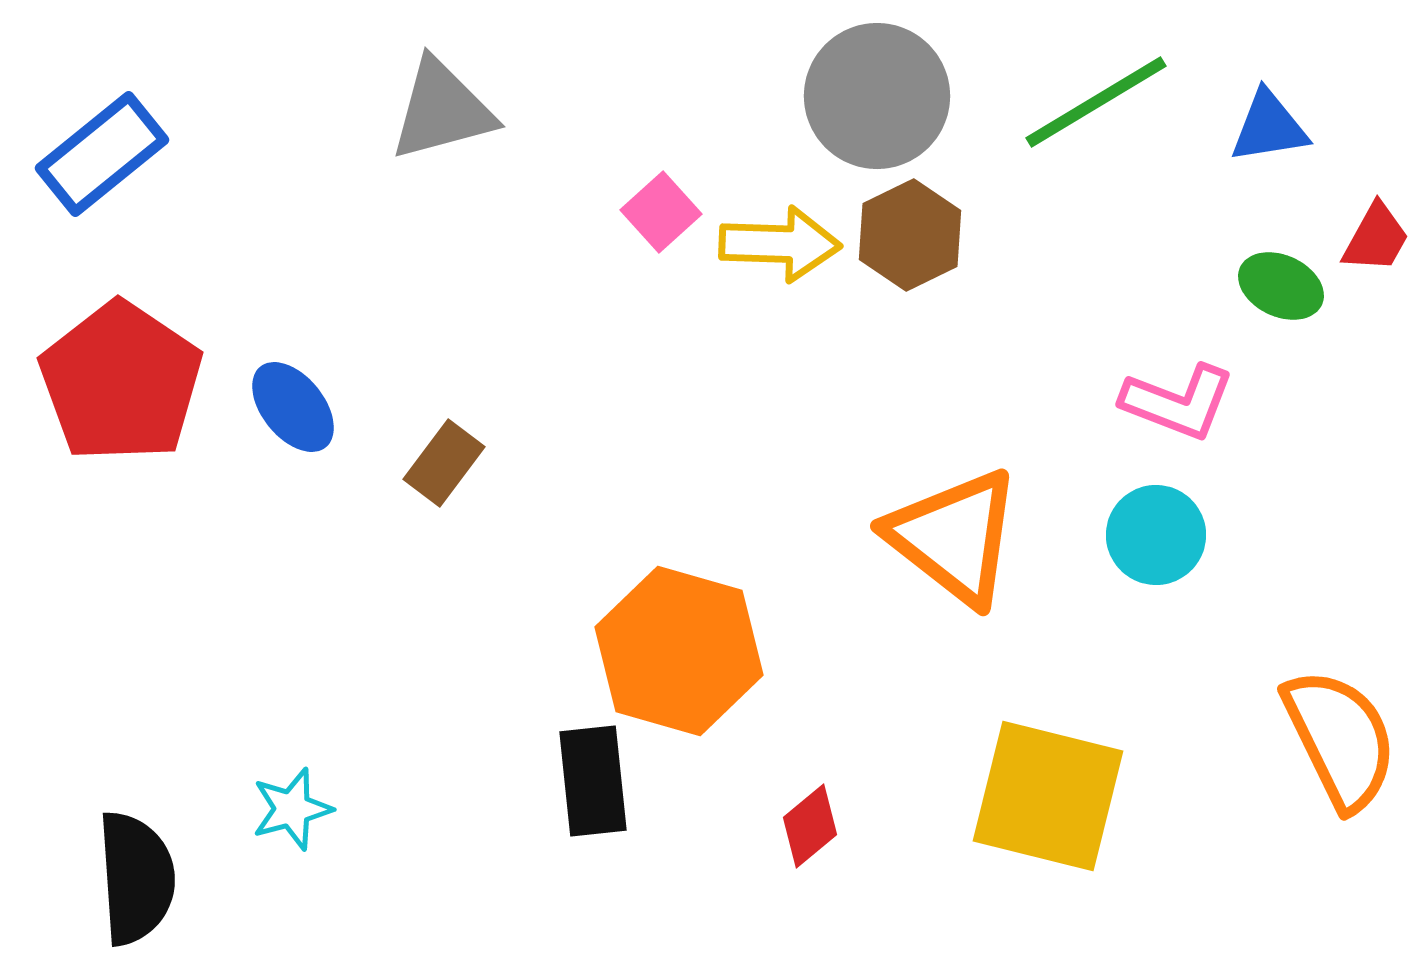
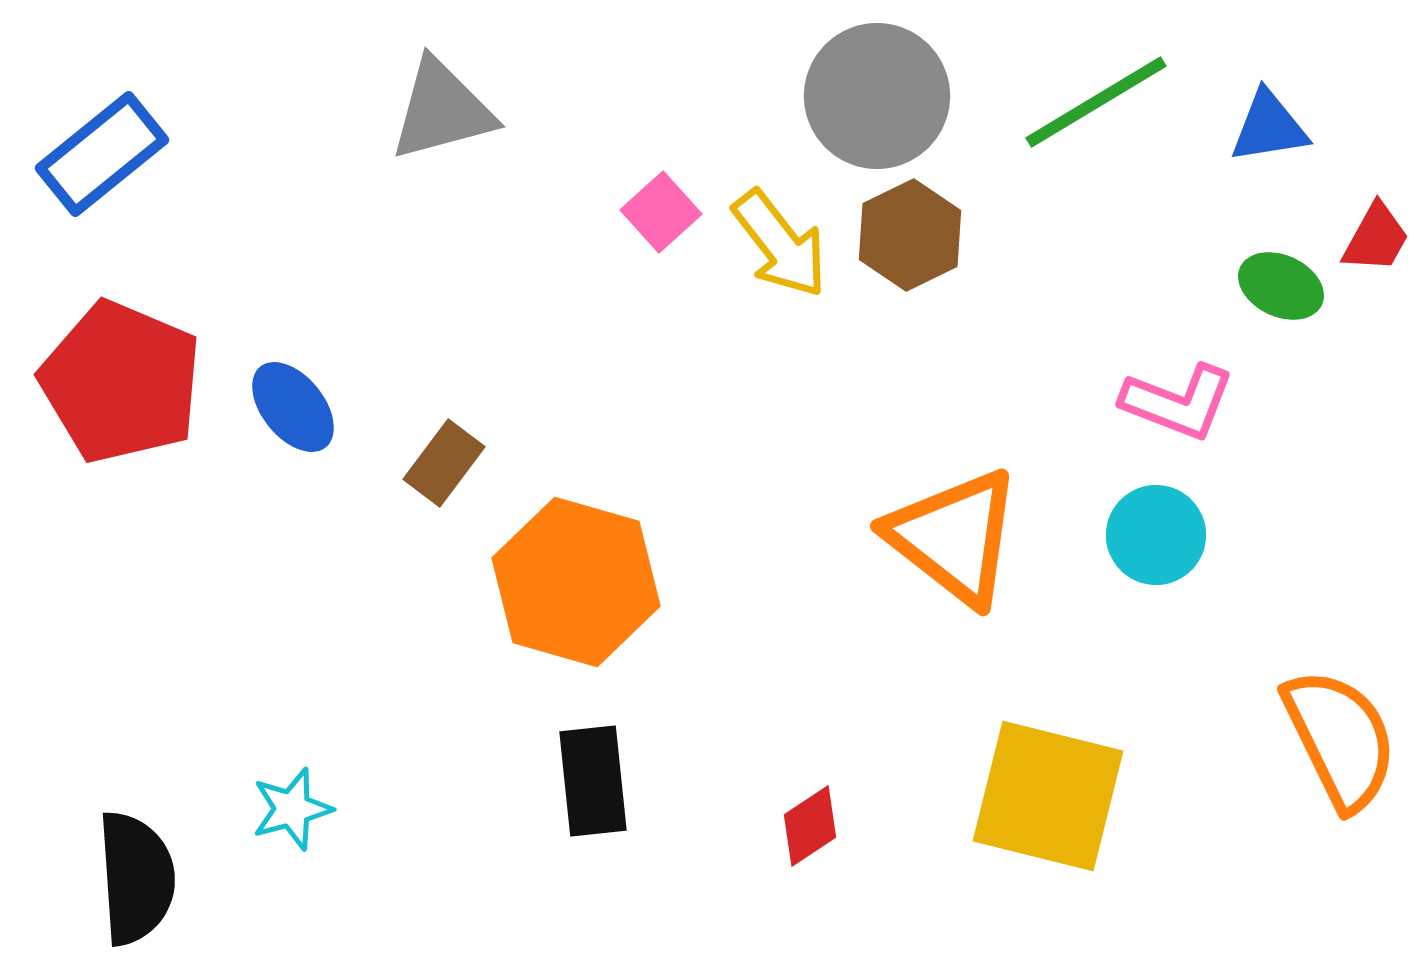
yellow arrow: rotated 50 degrees clockwise
red pentagon: rotated 11 degrees counterclockwise
orange hexagon: moved 103 px left, 69 px up
red diamond: rotated 6 degrees clockwise
